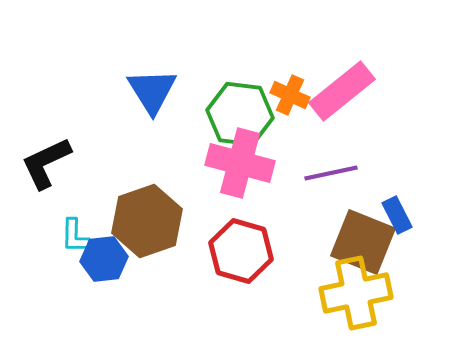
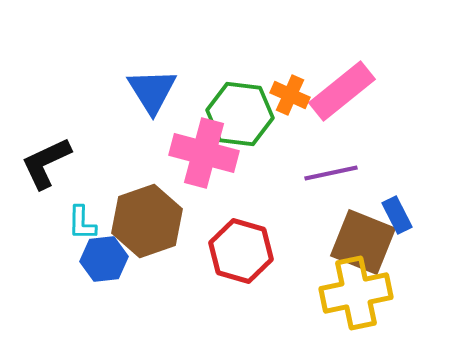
pink cross: moved 36 px left, 10 px up
cyan L-shape: moved 7 px right, 13 px up
